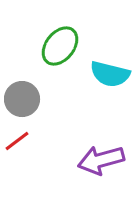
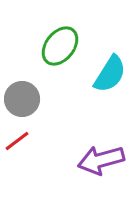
cyan semicircle: rotated 72 degrees counterclockwise
